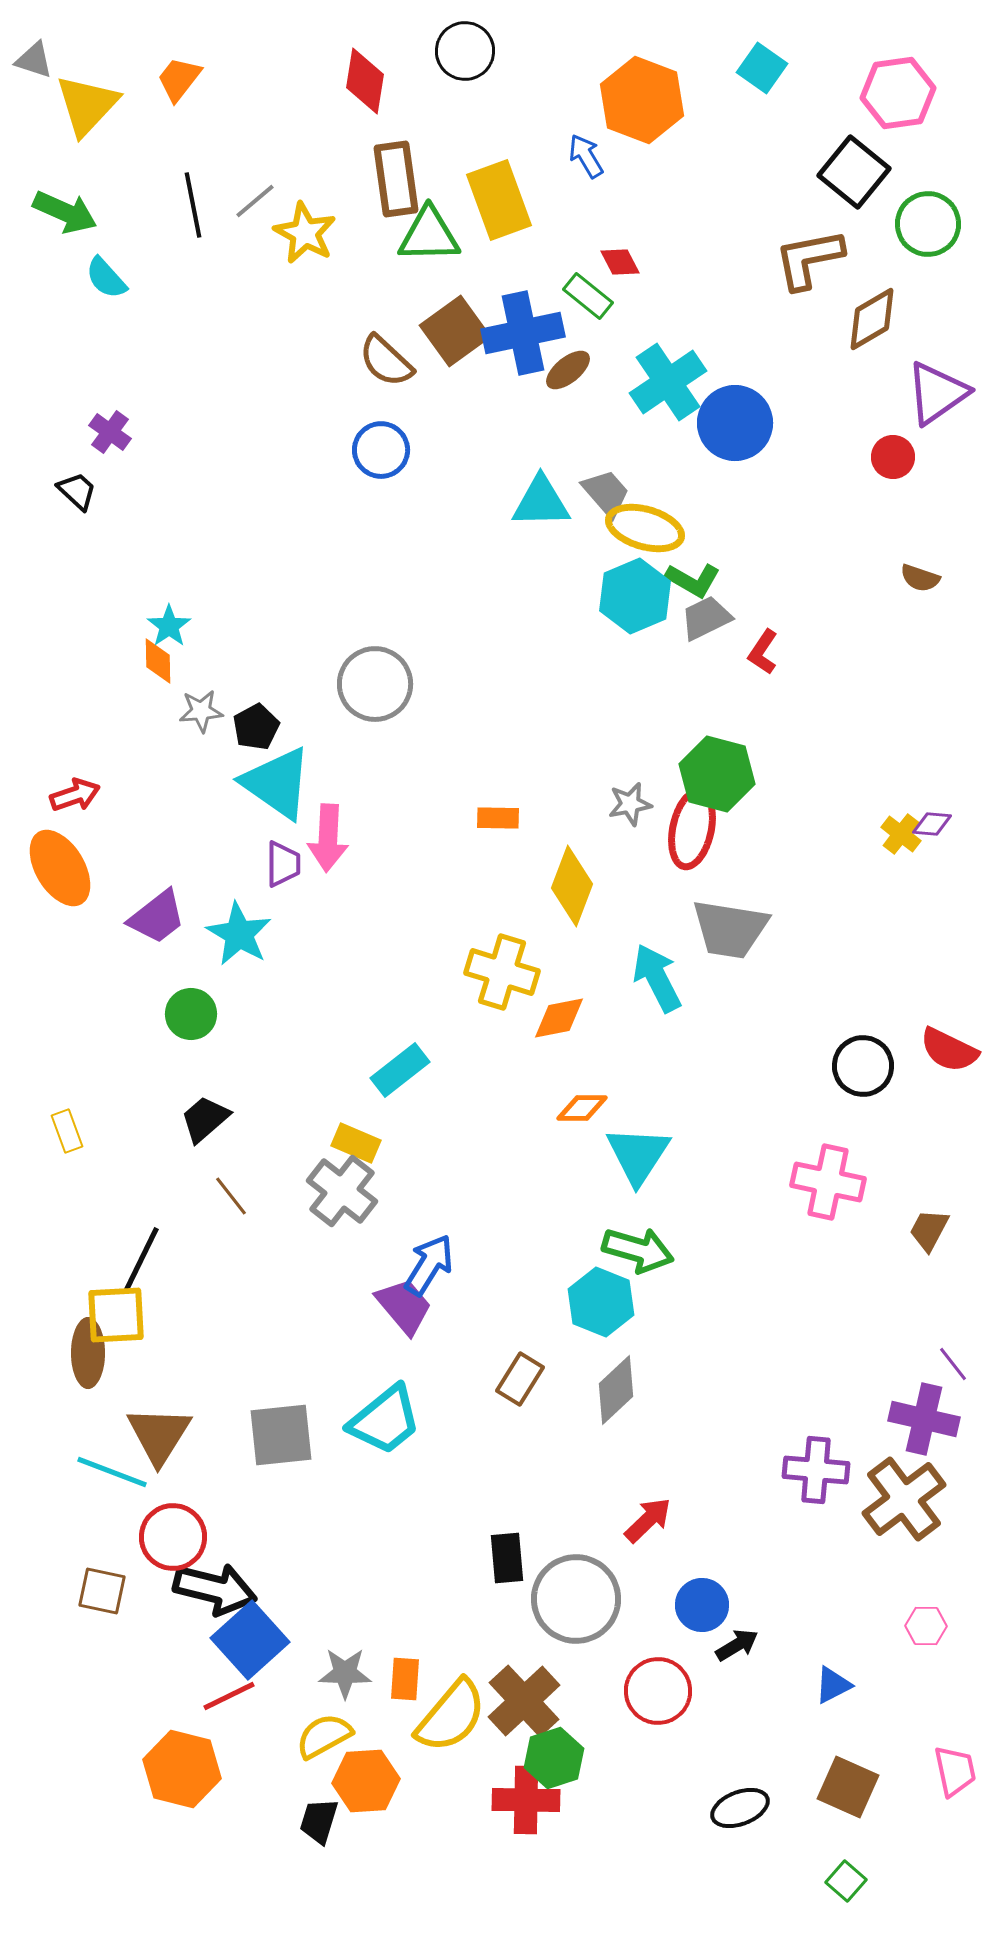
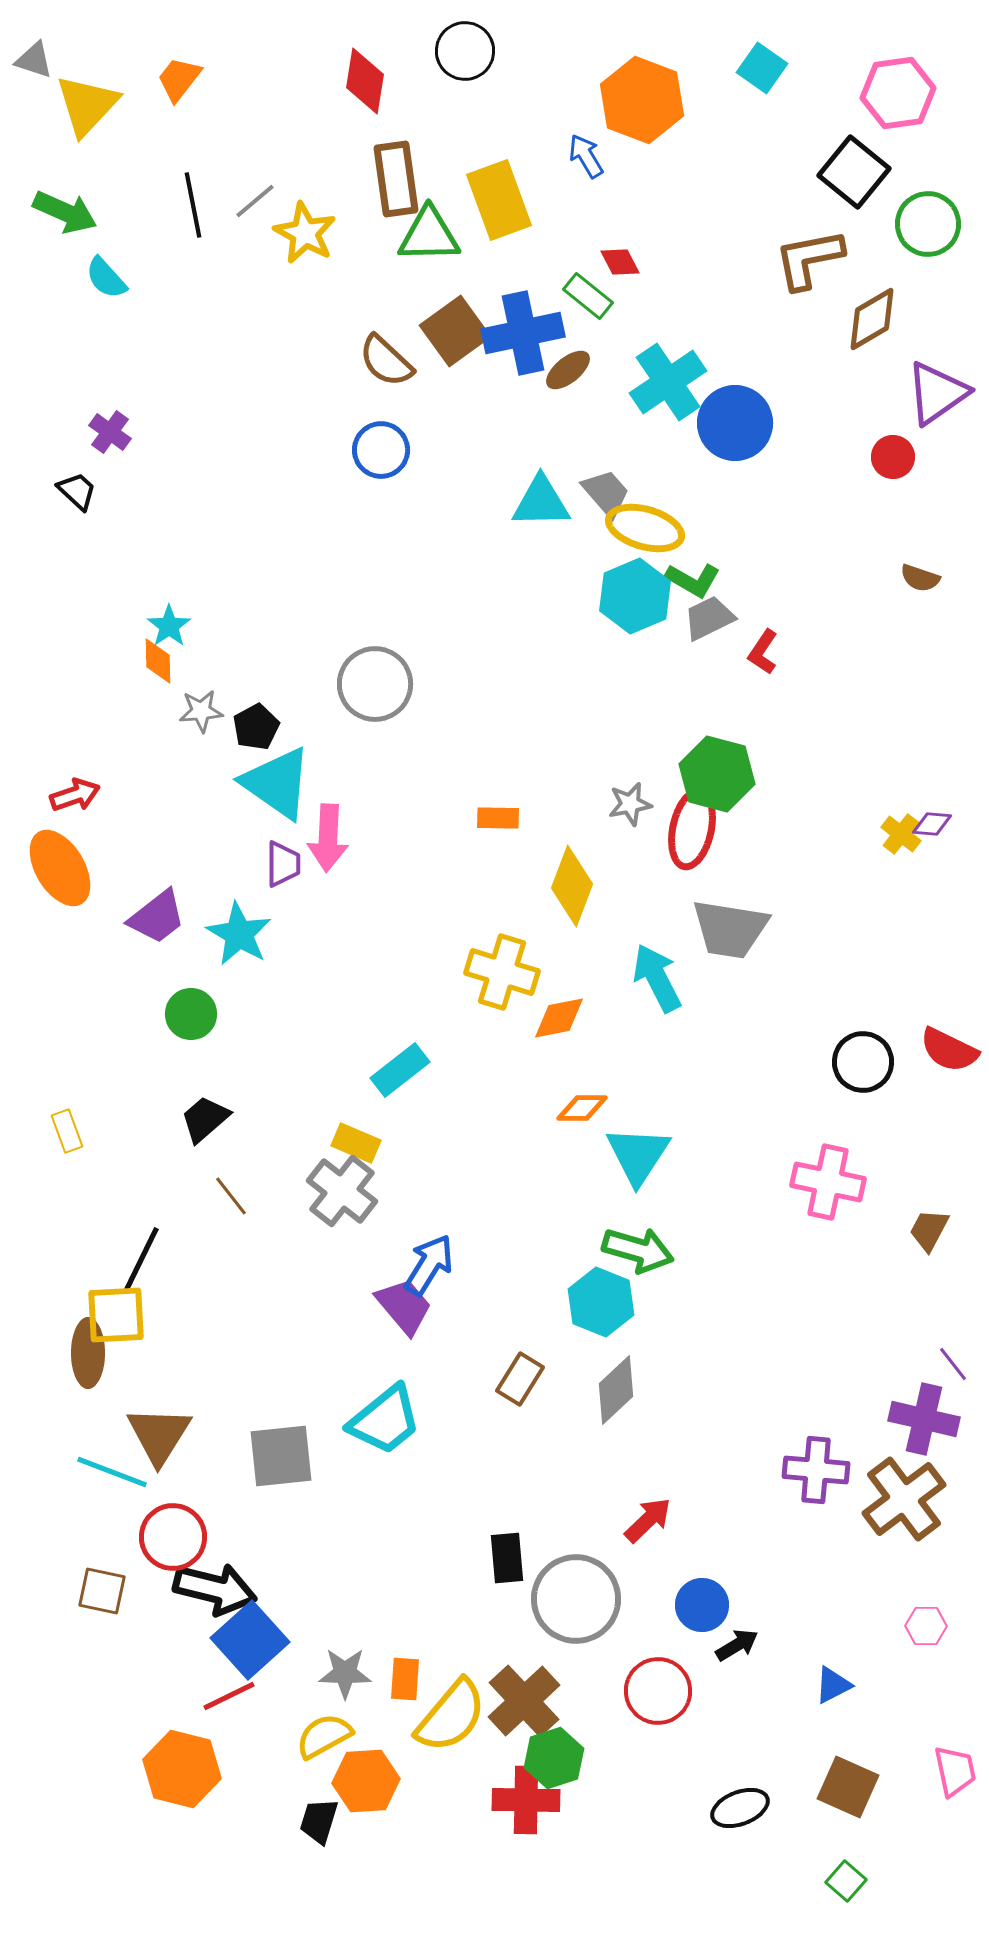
gray trapezoid at (706, 618): moved 3 px right
black circle at (863, 1066): moved 4 px up
gray square at (281, 1435): moved 21 px down
